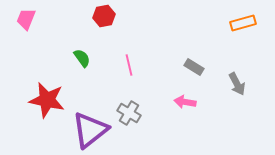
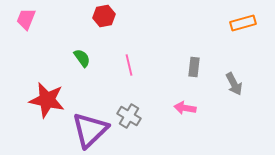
gray rectangle: rotated 66 degrees clockwise
gray arrow: moved 3 px left
pink arrow: moved 6 px down
gray cross: moved 3 px down
purple triangle: rotated 6 degrees counterclockwise
